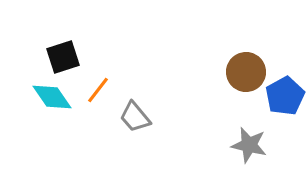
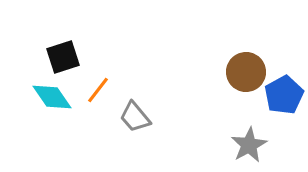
blue pentagon: moved 1 px left, 1 px up
gray star: rotated 30 degrees clockwise
